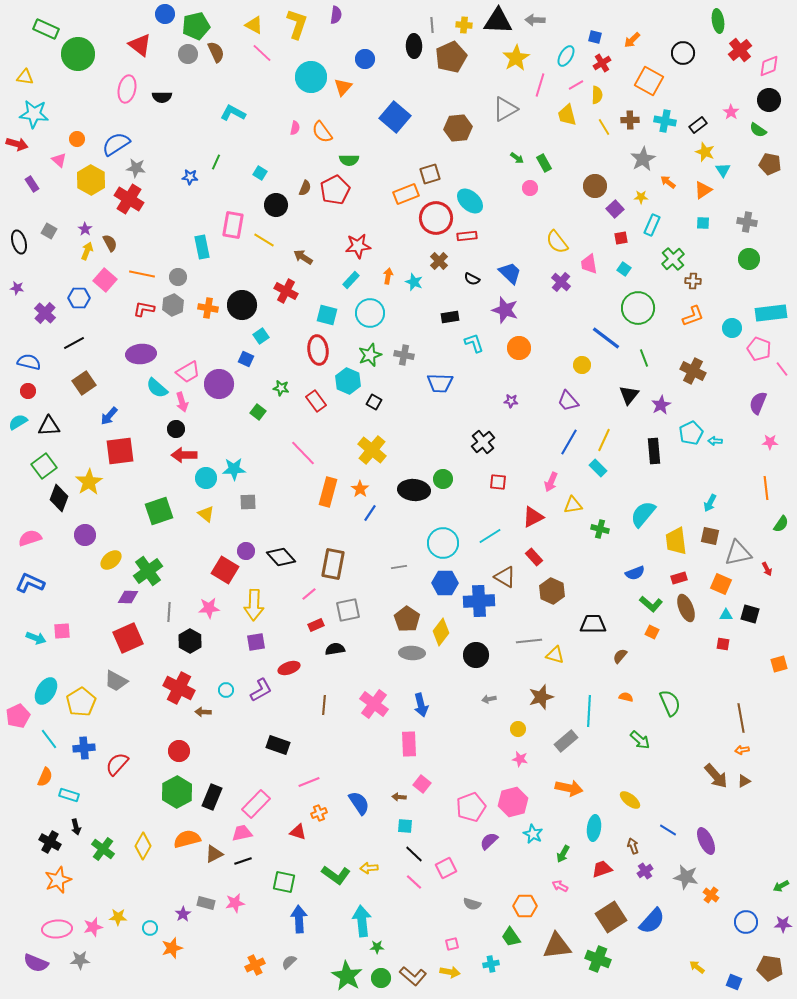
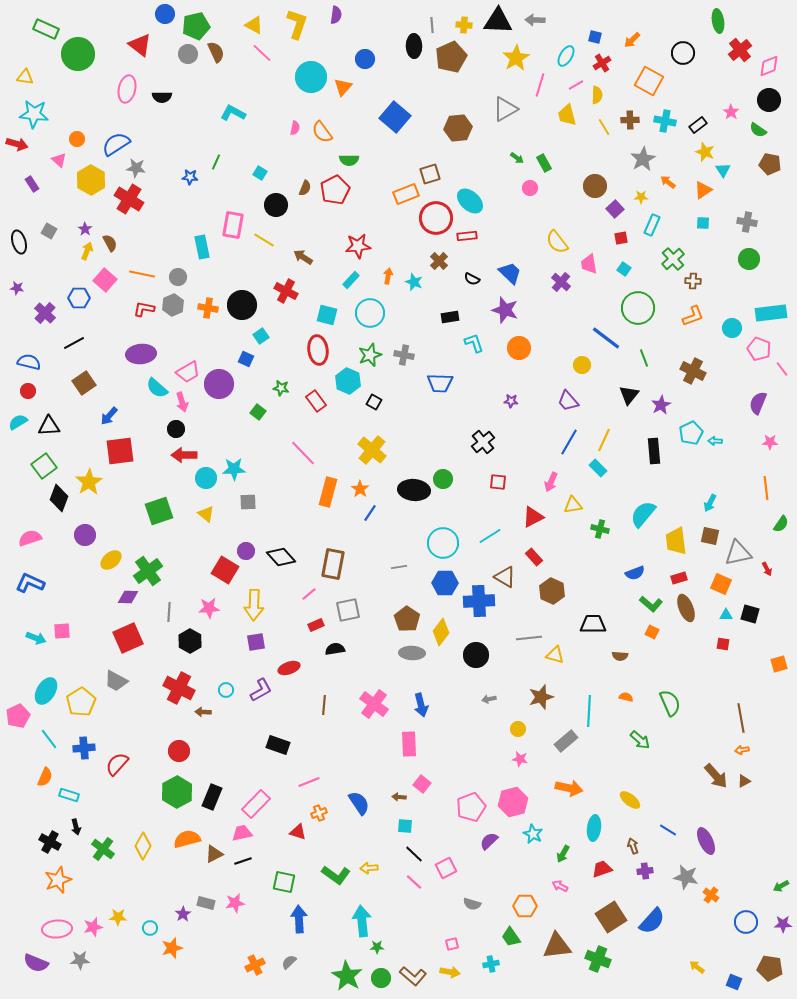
gray line at (529, 641): moved 3 px up
brown semicircle at (620, 656): rotated 126 degrees counterclockwise
purple cross at (645, 871): rotated 28 degrees clockwise
